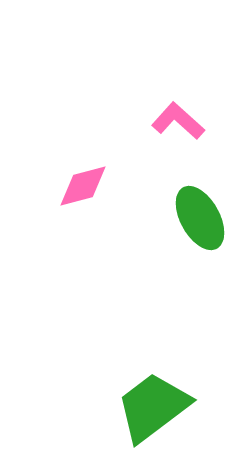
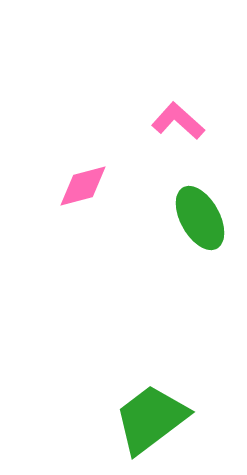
green trapezoid: moved 2 px left, 12 px down
